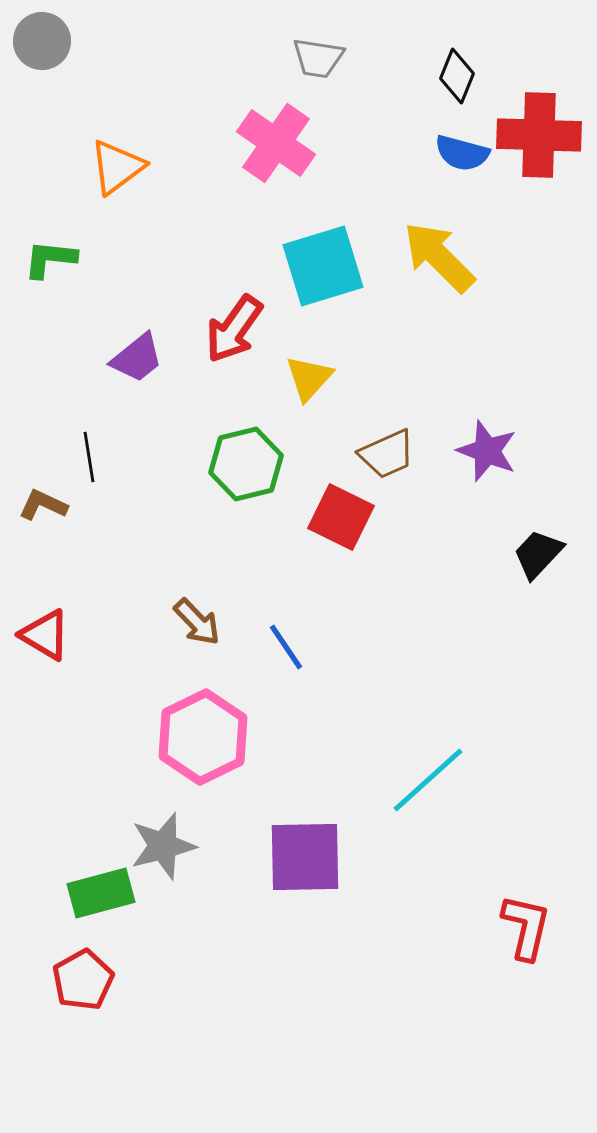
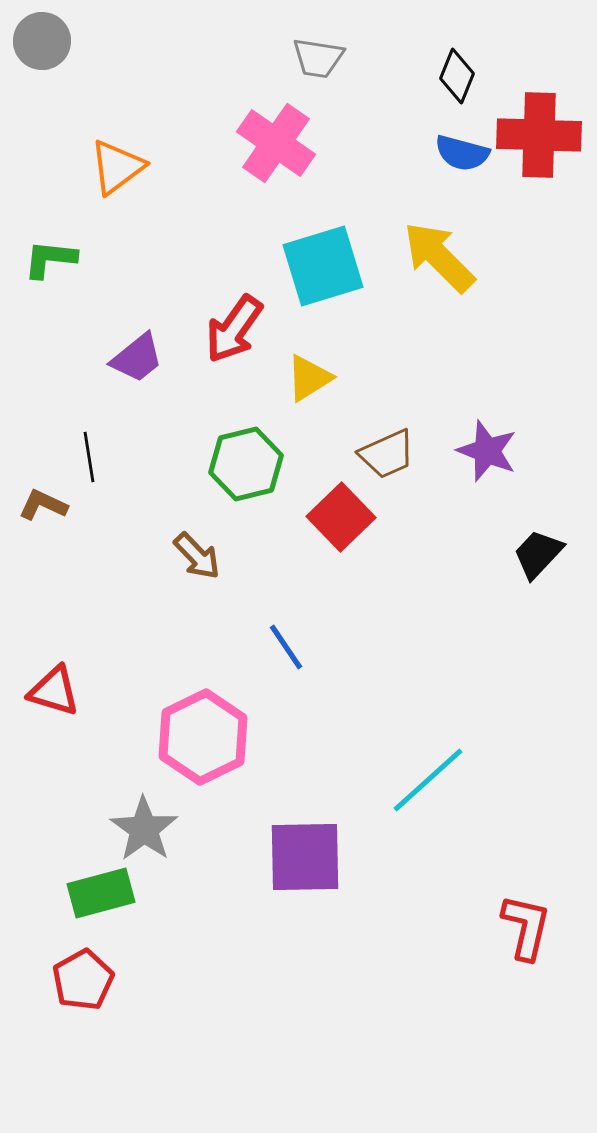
yellow triangle: rotated 16 degrees clockwise
red square: rotated 20 degrees clockwise
brown arrow: moved 66 px up
red triangle: moved 9 px right, 56 px down; rotated 14 degrees counterclockwise
gray star: moved 19 px left, 17 px up; rotated 22 degrees counterclockwise
